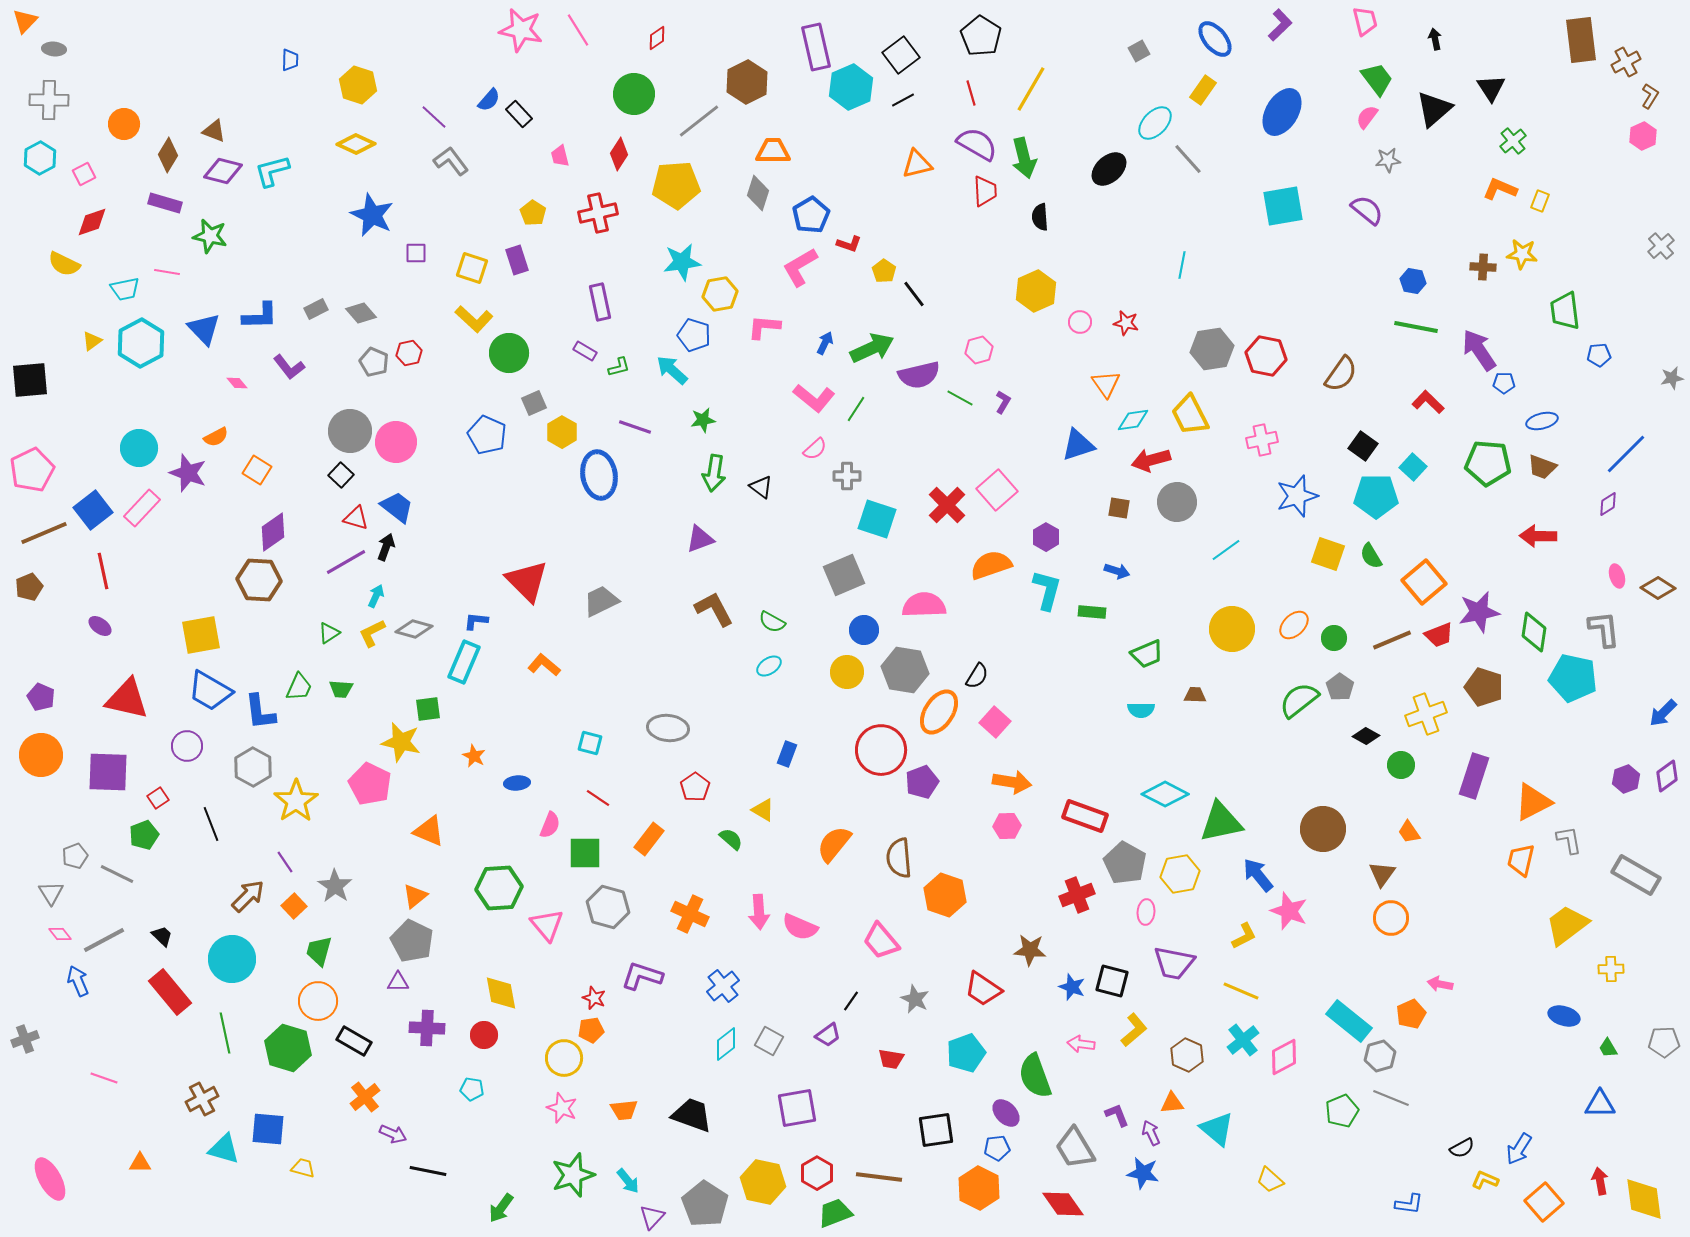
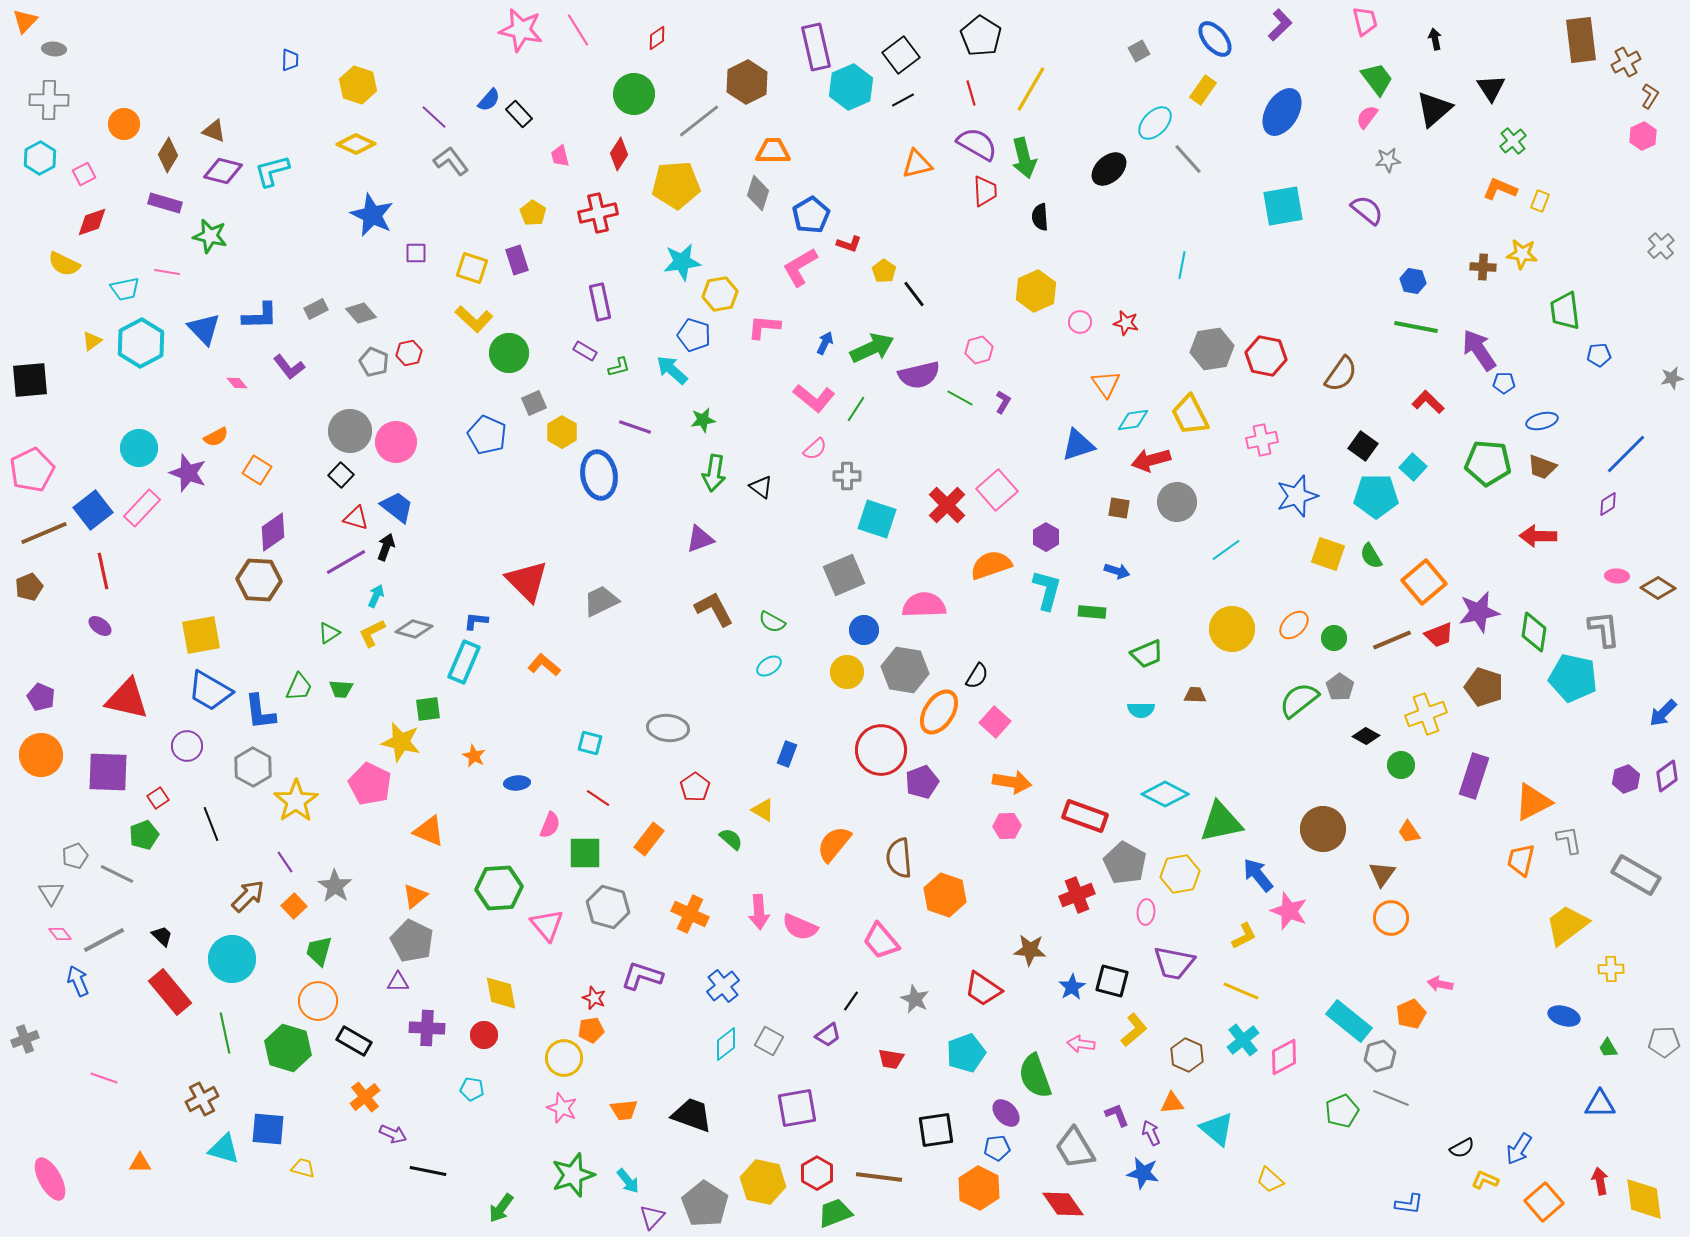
pink ellipse at (1617, 576): rotated 70 degrees counterclockwise
blue star at (1072, 987): rotated 20 degrees clockwise
